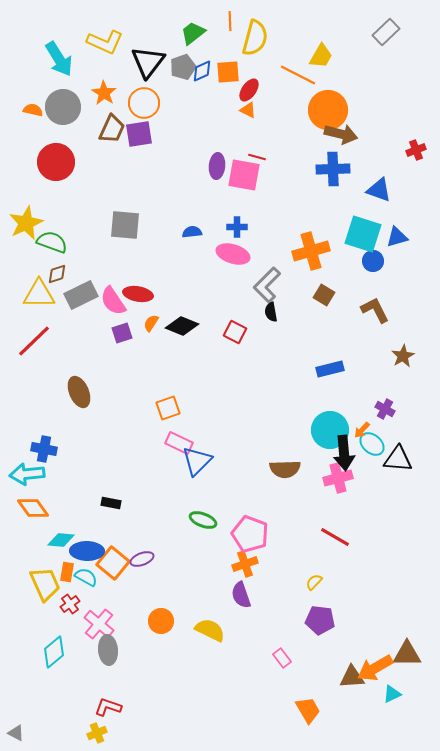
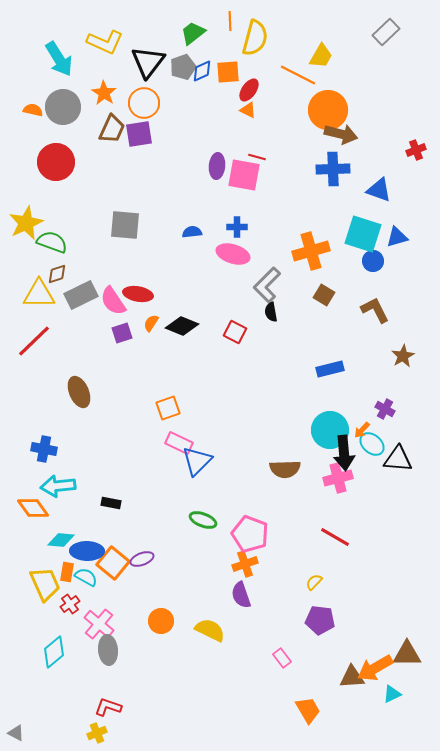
cyan arrow at (27, 474): moved 31 px right, 12 px down
